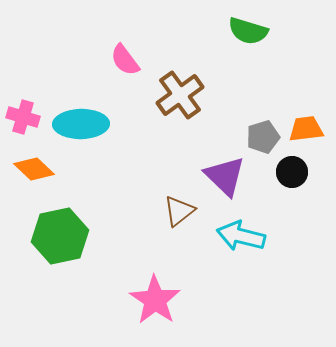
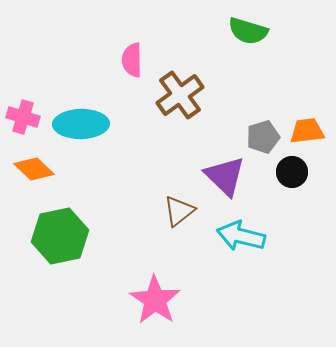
pink semicircle: moved 7 px right; rotated 36 degrees clockwise
orange trapezoid: moved 1 px right, 2 px down
